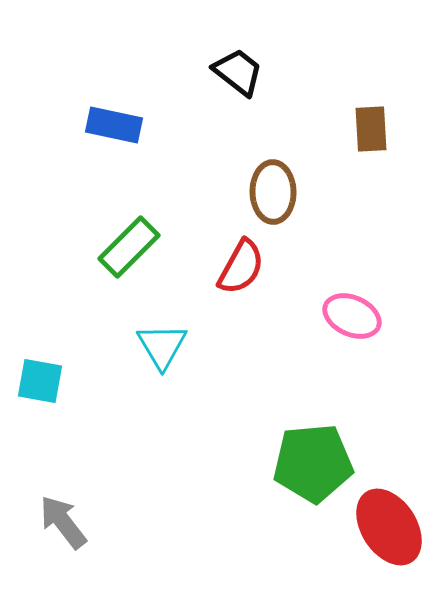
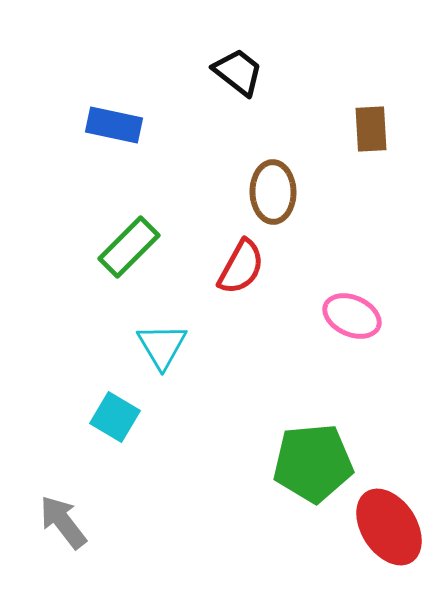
cyan square: moved 75 px right, 36 px down; rotated 21 degrees clockwise
